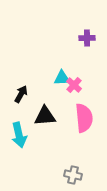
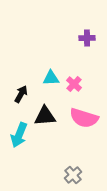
cyan triangle: moved 11 px left
pink cross: moved 1 px up
pink semicircle: rotated 112 degrees clockwise
cyan arrow: rotated 35 degrees clockwise
gray cross: rotated 36 degrees clockwise
